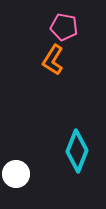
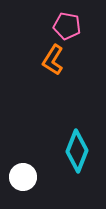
pink pentagon: moved 3 px right, 1 px up
white circle: moved 7 px right, 3 px down
